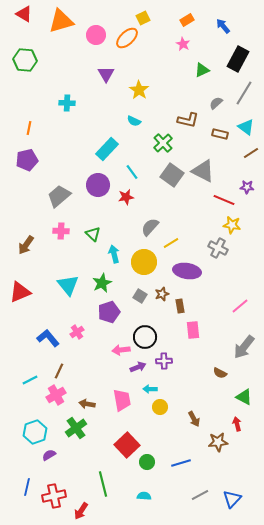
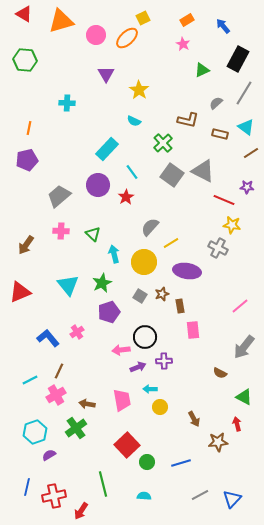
red star at (126, 197): rotated 21 degrees counterclockwise
